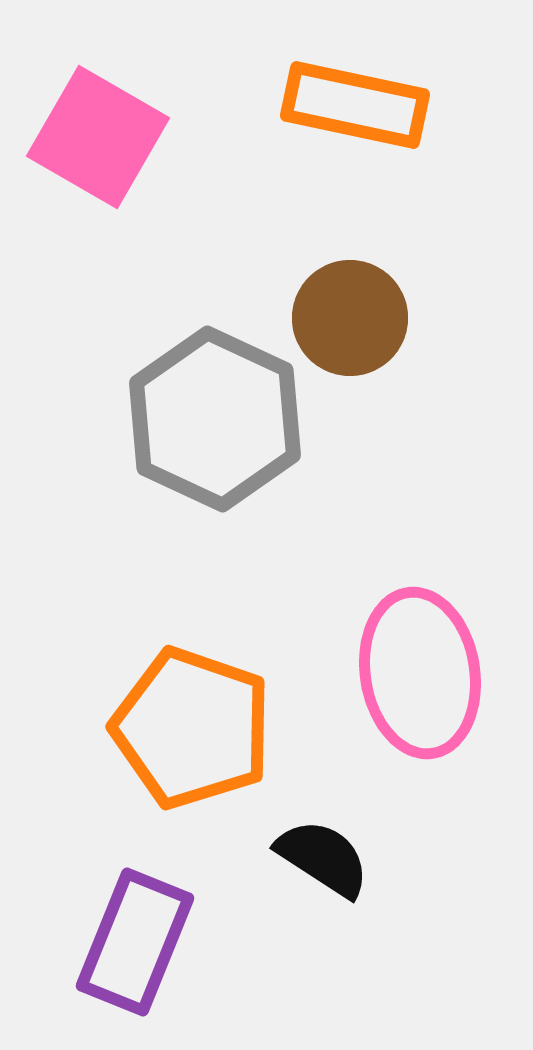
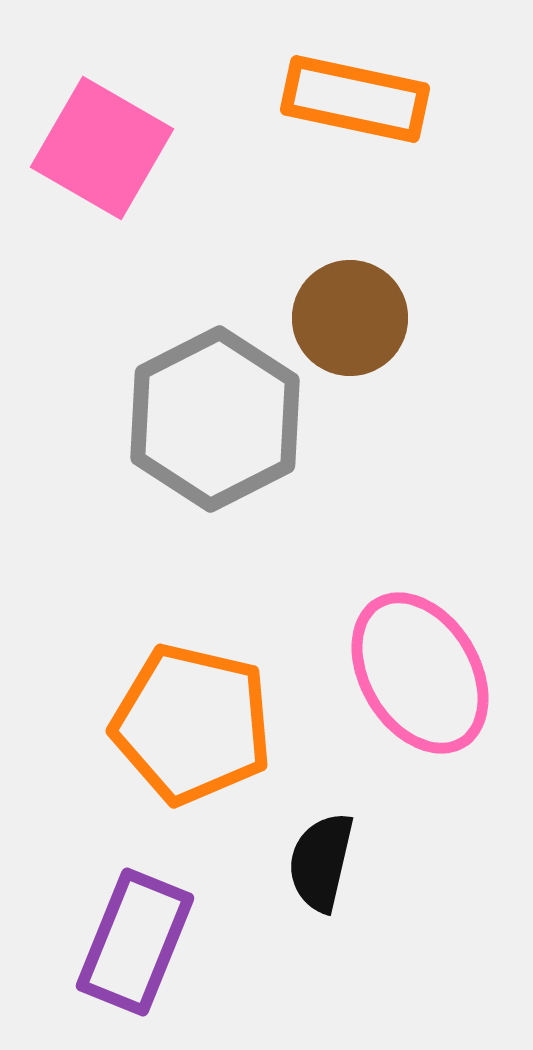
orange rectangle: moved 6 px up
pink square: moved 4 px right, 11 px down
gray hexagon: rotated 8 degrees clockwise
pink ellipse: rotated 22 degrees counterclockwise
orange pentagon: moved 4 px up; rotated 6 degrees counterclockwise
black semicircle: moved 2 px left, 4 px down; rotated 110 degrees counterclockwise
